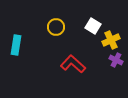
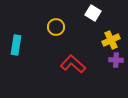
white square: moved 13 px up
purple cross: rotated 24 degrees counterclockwise
